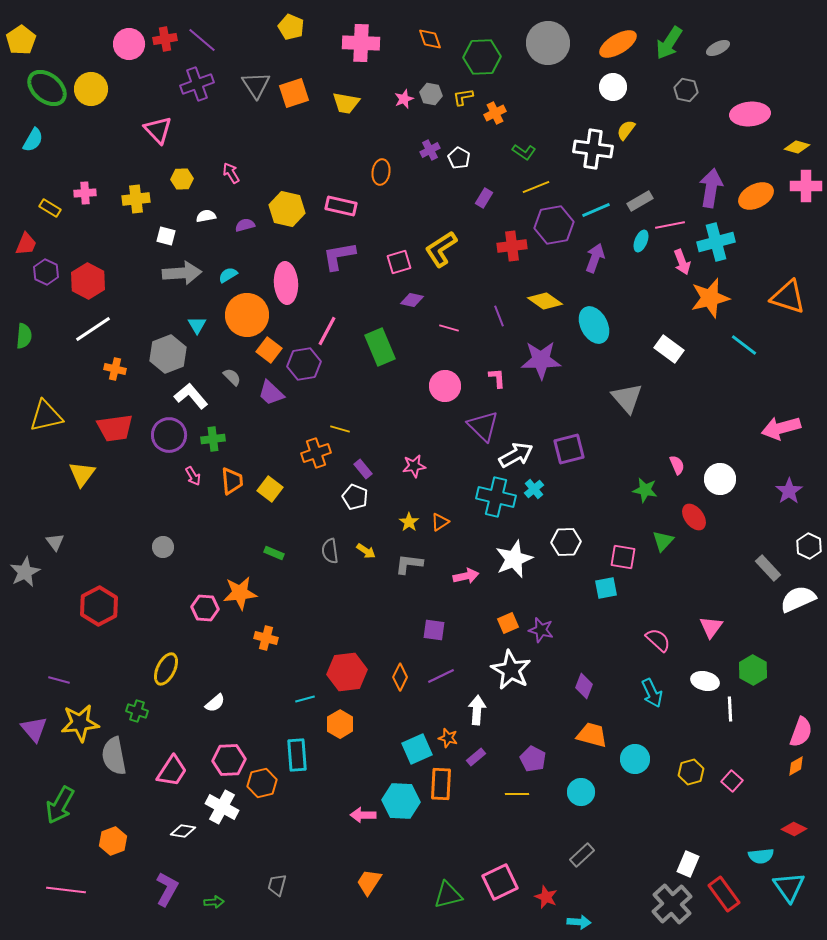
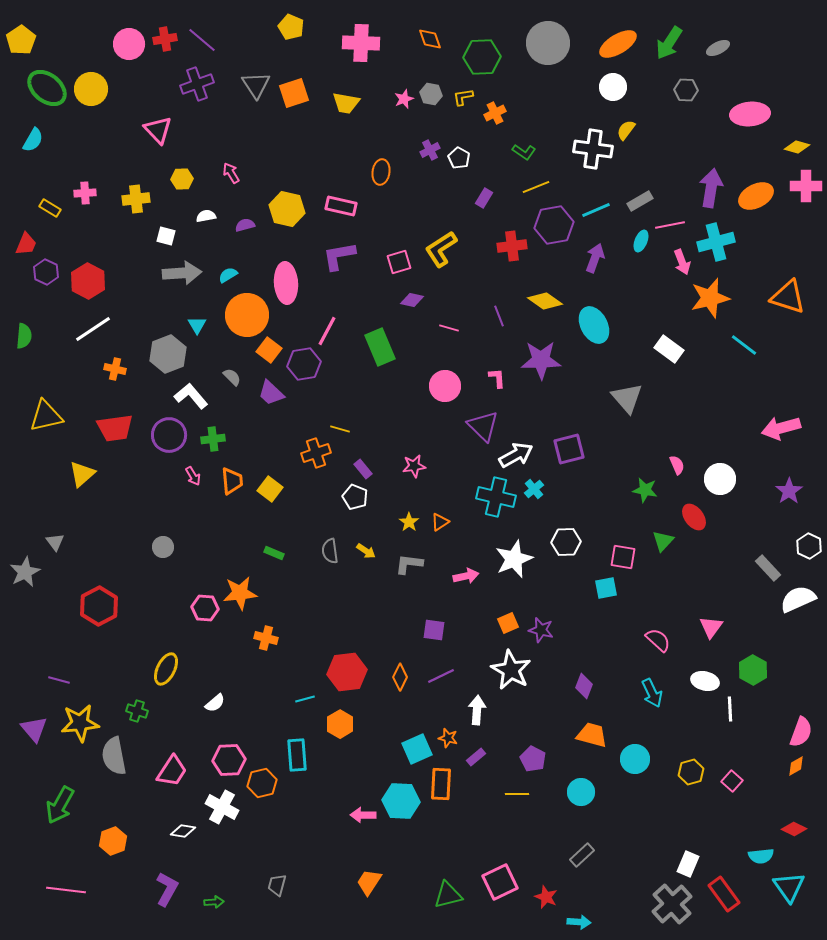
gray hexagon at (686, 90): rotated 10 degrees counterclockwise
yellow triangle at (82, 474): rotated 12 degrees clockwise
